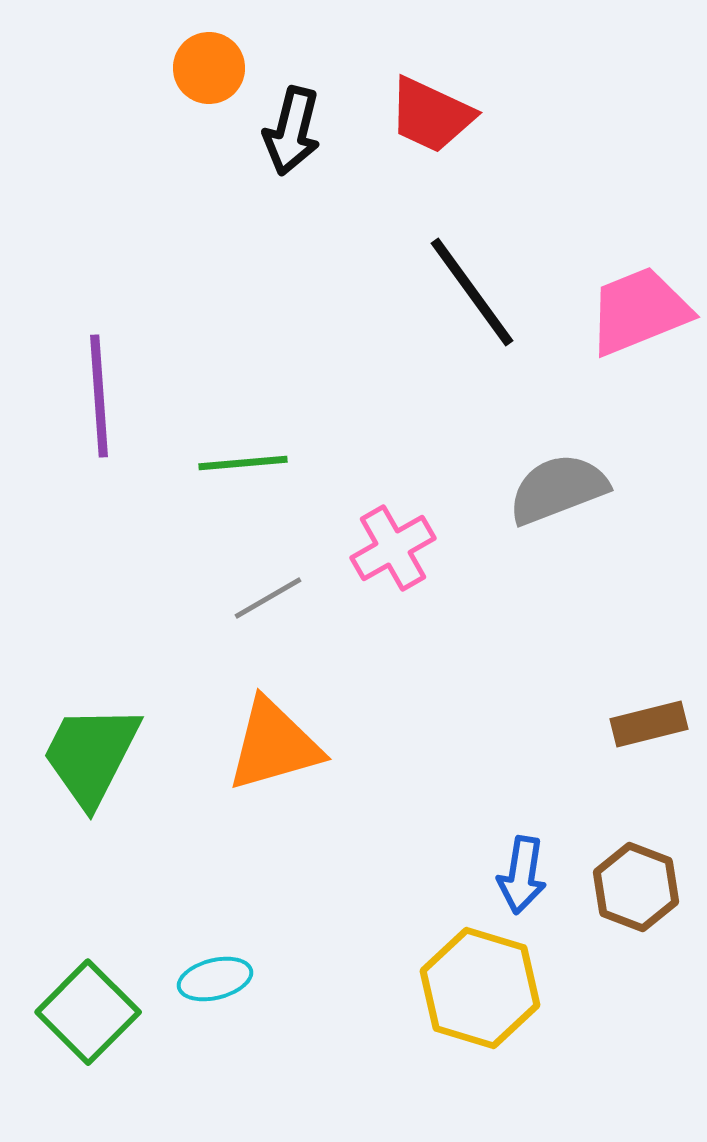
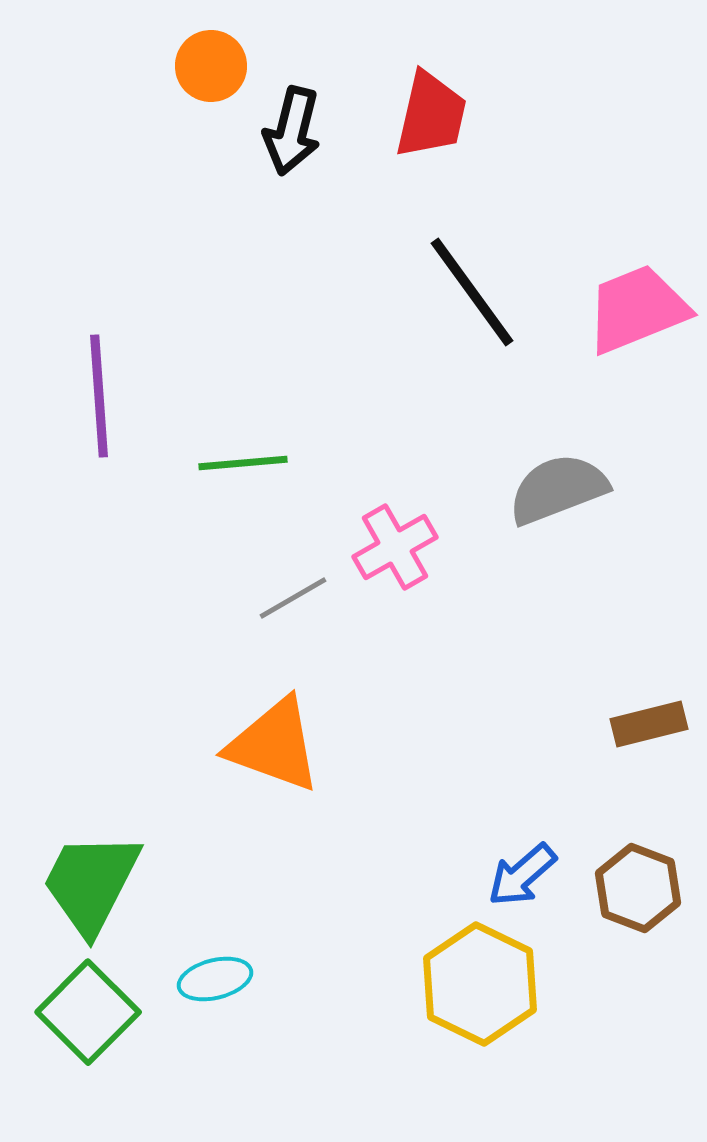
orange circle: moved 2 px right, 2 px up
red trapezoid: rotated 102 degrees counterclockwise
pink trapezoid: moved 2 px left, 2 px up
pink cross: moved 2 px right, 1 px up
gray line: moved 25 px right
orange triangle: rotated 36 degrees clockwise
green trapezoid: moved 128 px down
blue arrow: rotated 40 degrees clockwise
brown hexagon: moved 2 px right, 1 px down
yellow hexagon: moved 4 px up; rotated 9 degrees clockwise
